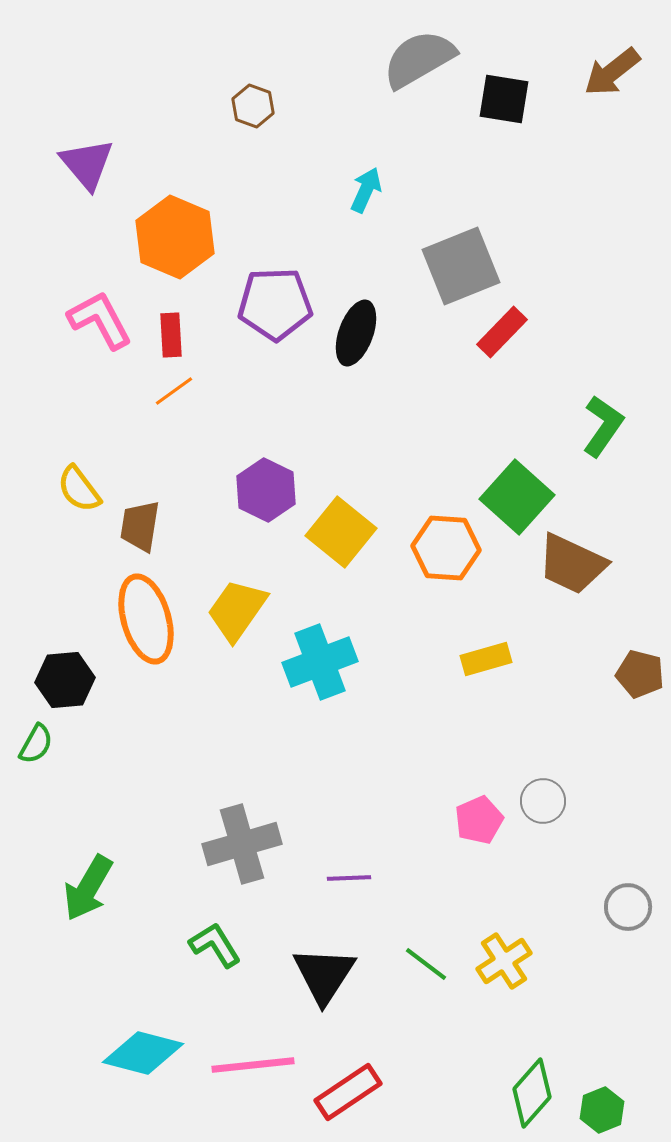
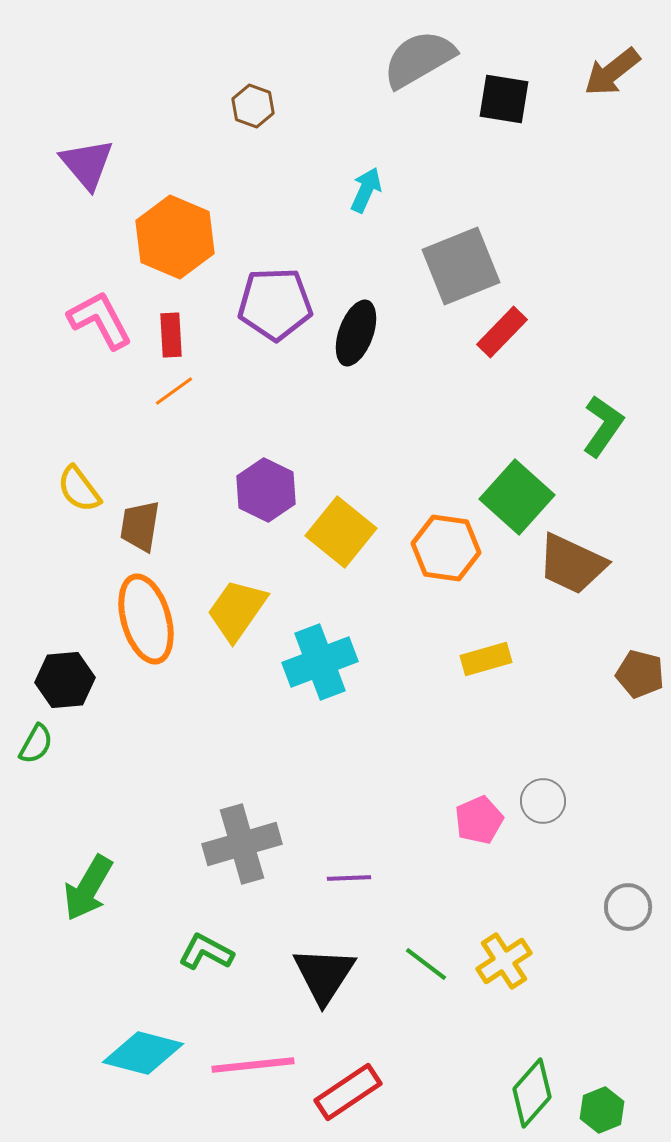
orange hexagon at (446, 548): rotated 4 degrees clockwise
green L-shape at (215, 945): moved 9 px left, 7 px down; rotated 30 degrees counterclockwise
